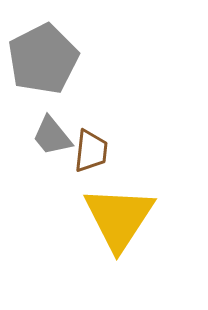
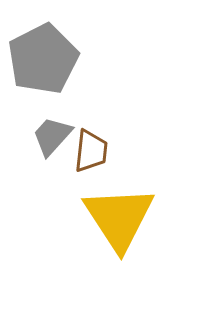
gray trapezoid: rotated 81 degrees clockwise
yellow triangle: rotated 6 degrees counterclockwise
